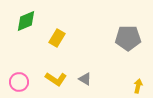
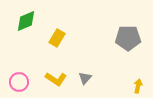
gray triangle: moved 1 px up; rotated 40 degrees clockwise
